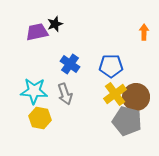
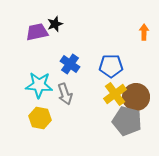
cyan star: moved 5 px right, 6 px up
